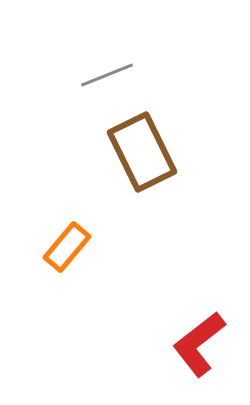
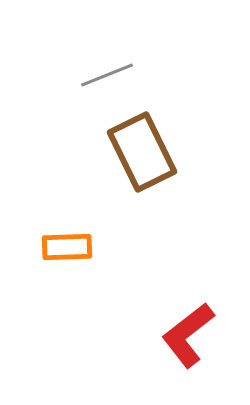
orange rectangle: rotated 48 degrees clockwise
red L-shape: moved 11 px left, 9 px up
